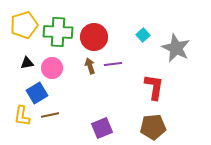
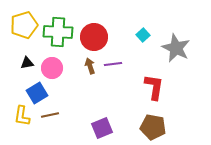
brown pentagon: rotated 15 degrees clockwise
